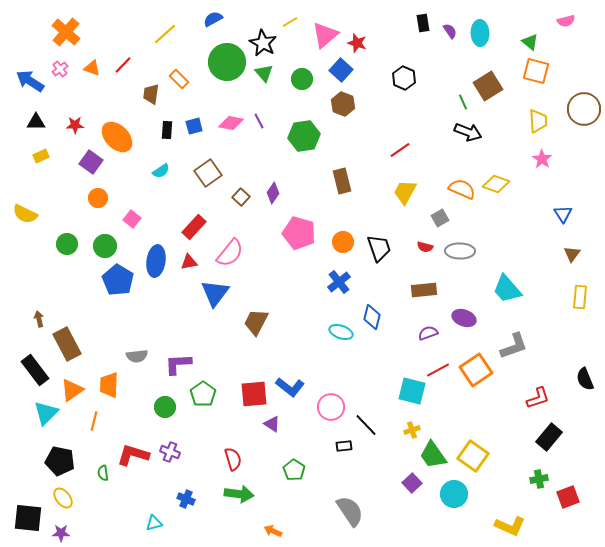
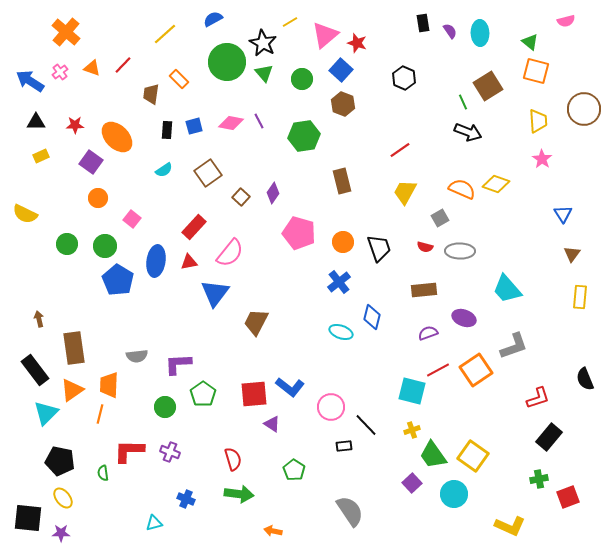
pink cross at (60, 69): moved 3 px down
cyan semicircle at (161, 171): moved 3 px right, 1 px up
brown rectangle at (67, 344): moved 7 px right, 4 px down; rotated 20 degrees clockwise
orange line at (94, 421): moved 6 px right, 7 px up
red L-shape at (133, 455): moved 4 px left, 4 px up; rotated 16 degrees counterclockwise
orange arrow at (273, 531): rotated 12 degrees counterclockwise
